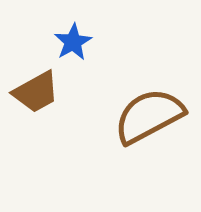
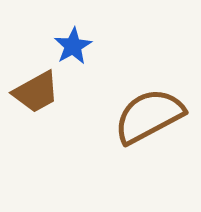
blue star: moved 4 px down
